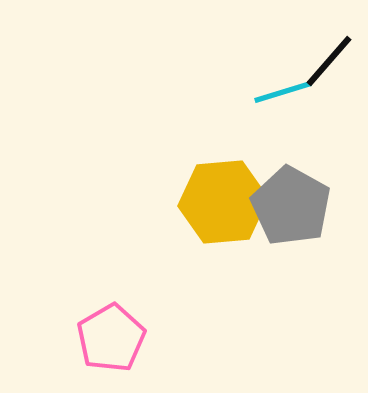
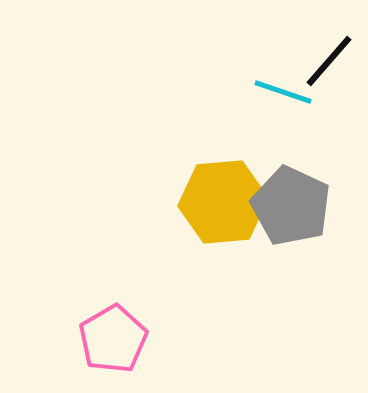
cyan line: rotated 36 degrees clockwise
gray pentagon: rotated 4 degrees counterclockwise
pink pentagon: moved 2 px right, 1 px down
